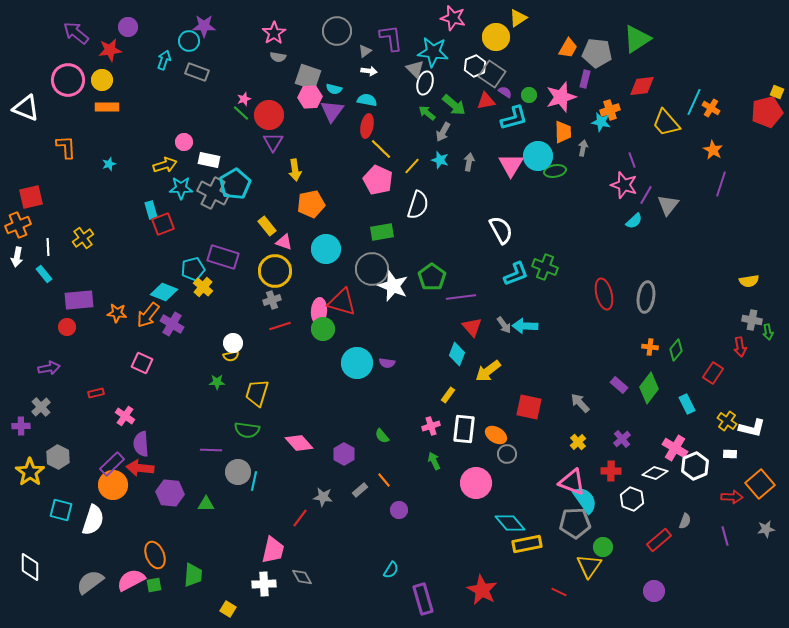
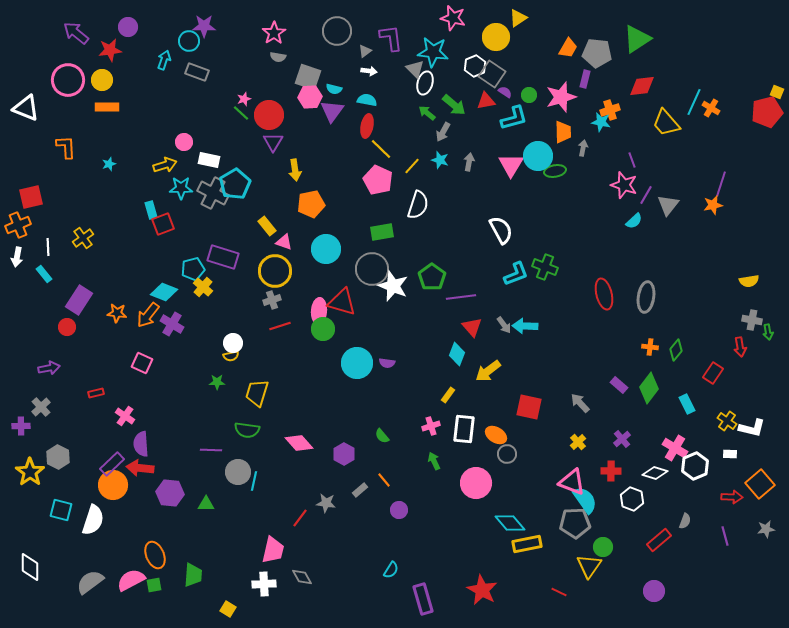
orange star at (713, 150): moved 55 px down; rotated 30 degrees clockwise
purple rectangle at (79, 300): rotated 52 degrees counterclockwise
gray star at (323, 497): moved 3 px right, 6 px down
